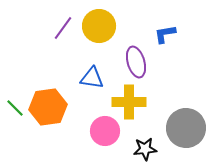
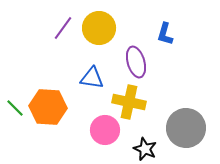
yellow circle: moved 2 px down
blue L-shape: rotated 65 degrees counterclockwise
yellow cross: rotated 12 degrees clockwise
orange hexagon: rotated 12 degrees clockwise
pink circle: moved 1 px up
black star: rotated 30 degrees clockwise
